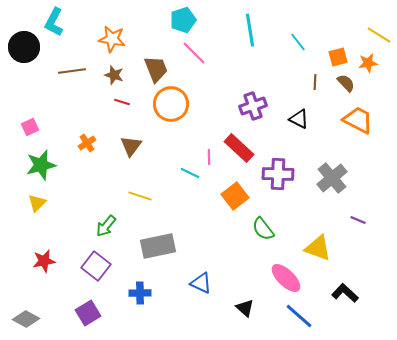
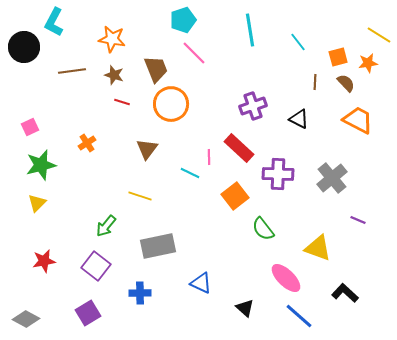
brown triangle at (131, 146): moved 16 px right, 3 px down
